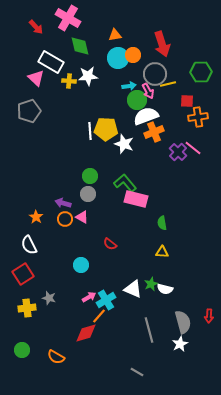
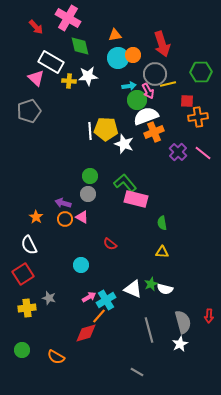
pink line at (193, 148): moved 10 px right, 5 px down
